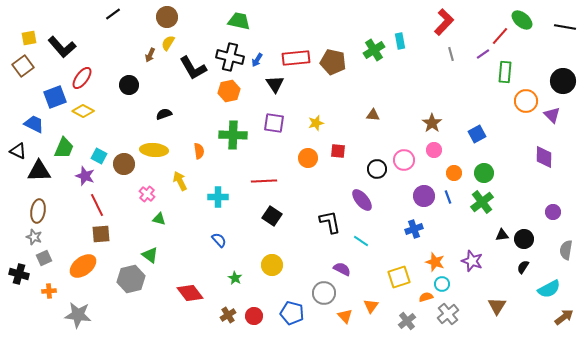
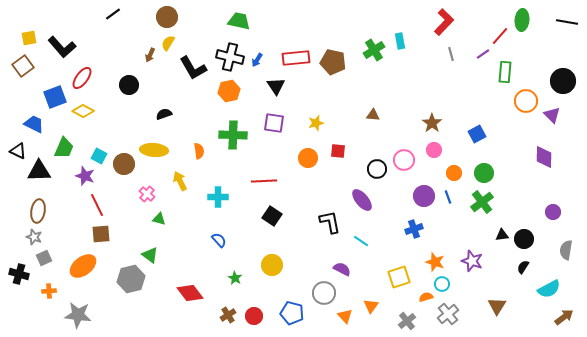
green ellipse at (522, 20): rotated 55 degrees clockwise
black line at (565, 27): moved 2 px right, 5 px up
black triangle at (275, 84): moved 1 px right, 2 px down
